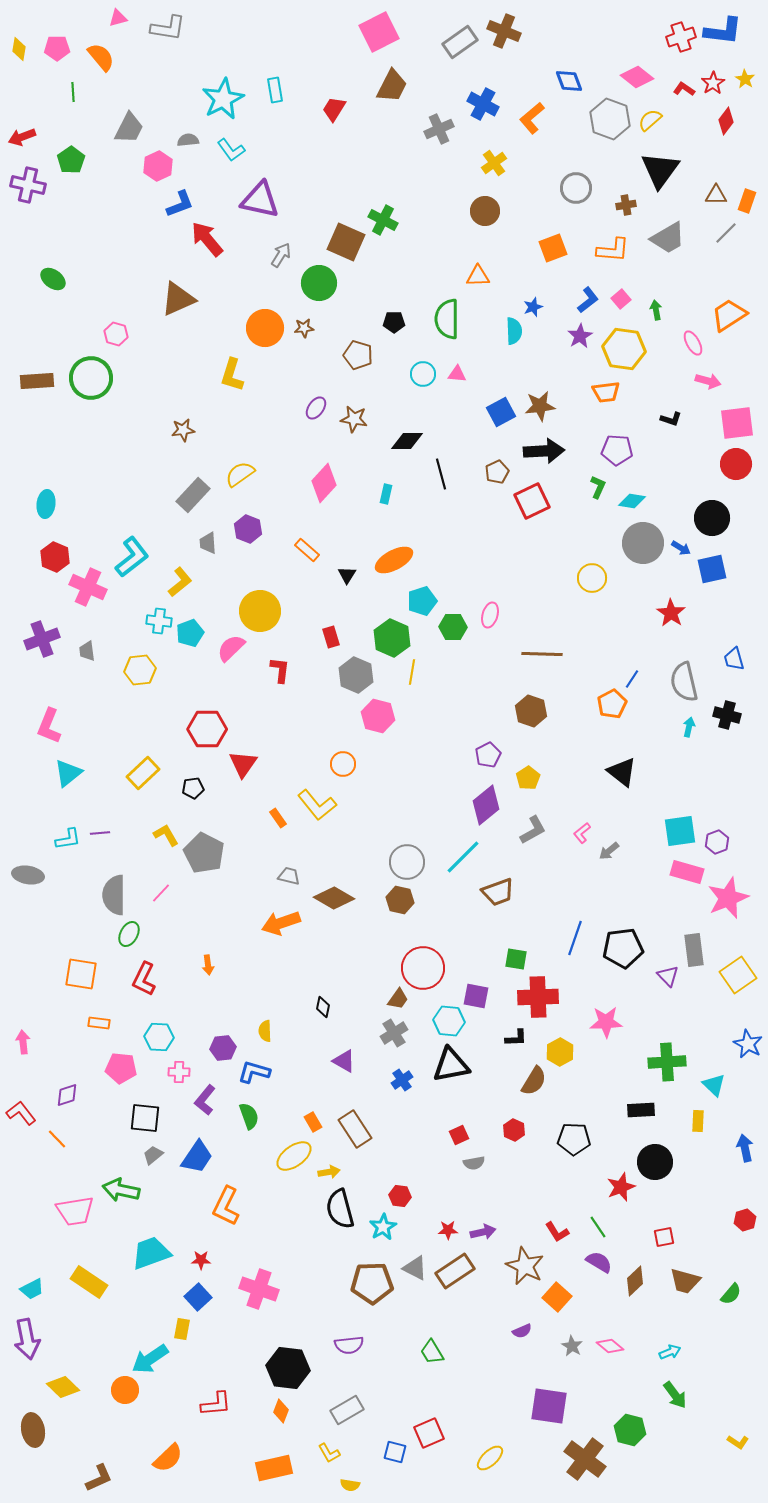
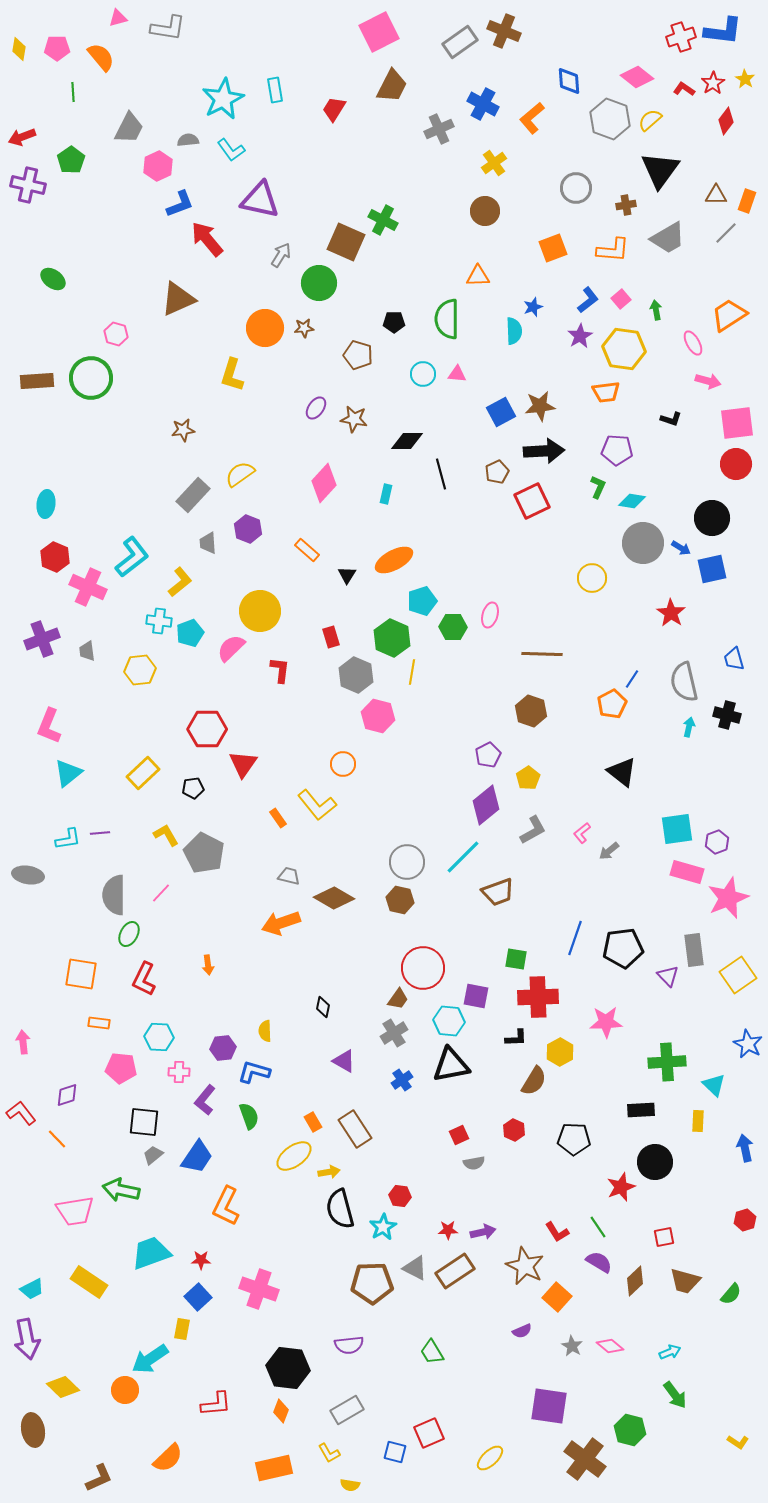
blue diamond at (569, 81): rotated 16 degrees clockwise
cyan square at (680, 831): moved 3 px left, 2 px up
black square at (145, 1118): moved 1 px left, 4 px down
